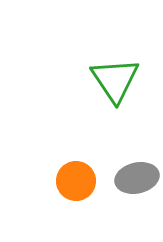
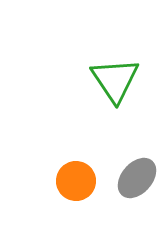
gray ellipse: rotated 36 degrees counterclockwise
